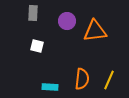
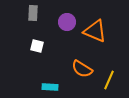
purple circle: moved 1 px down
orange triangle: rotated 30 degrees clockwise
orange semicircle: moved 10 px up; rotated 115 degrees clockwise
